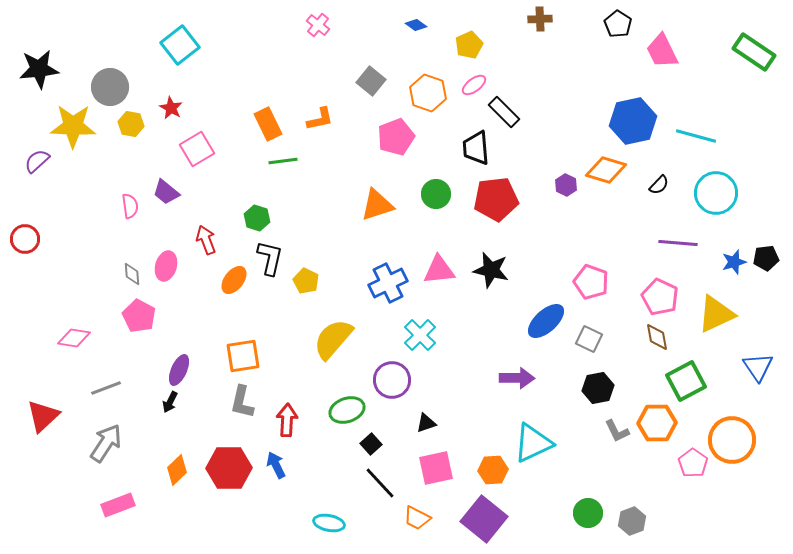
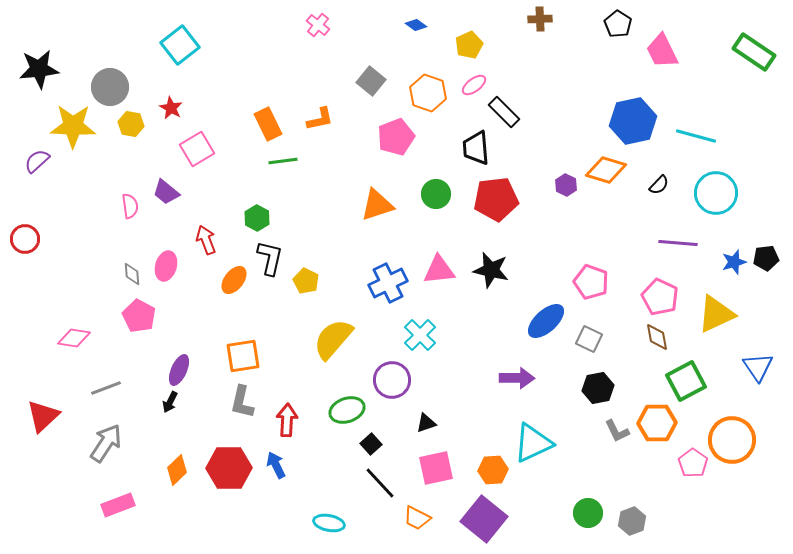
green hexagon at (257, 218): rotated 10 degrees clockwise
